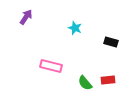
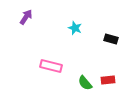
black rectangle: moved 3 px up
